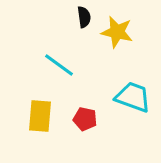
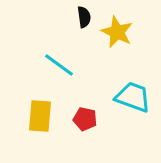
yellow star: rotated 12 degrees clockwise
